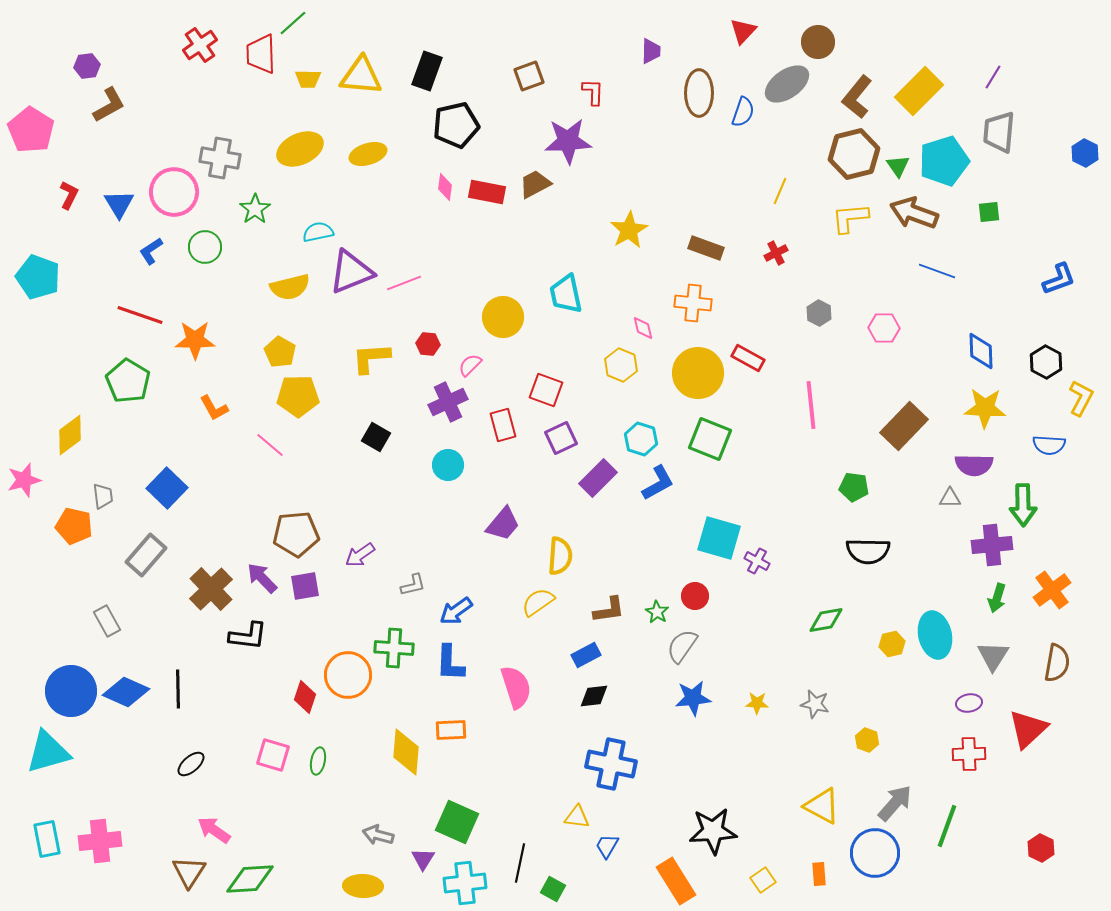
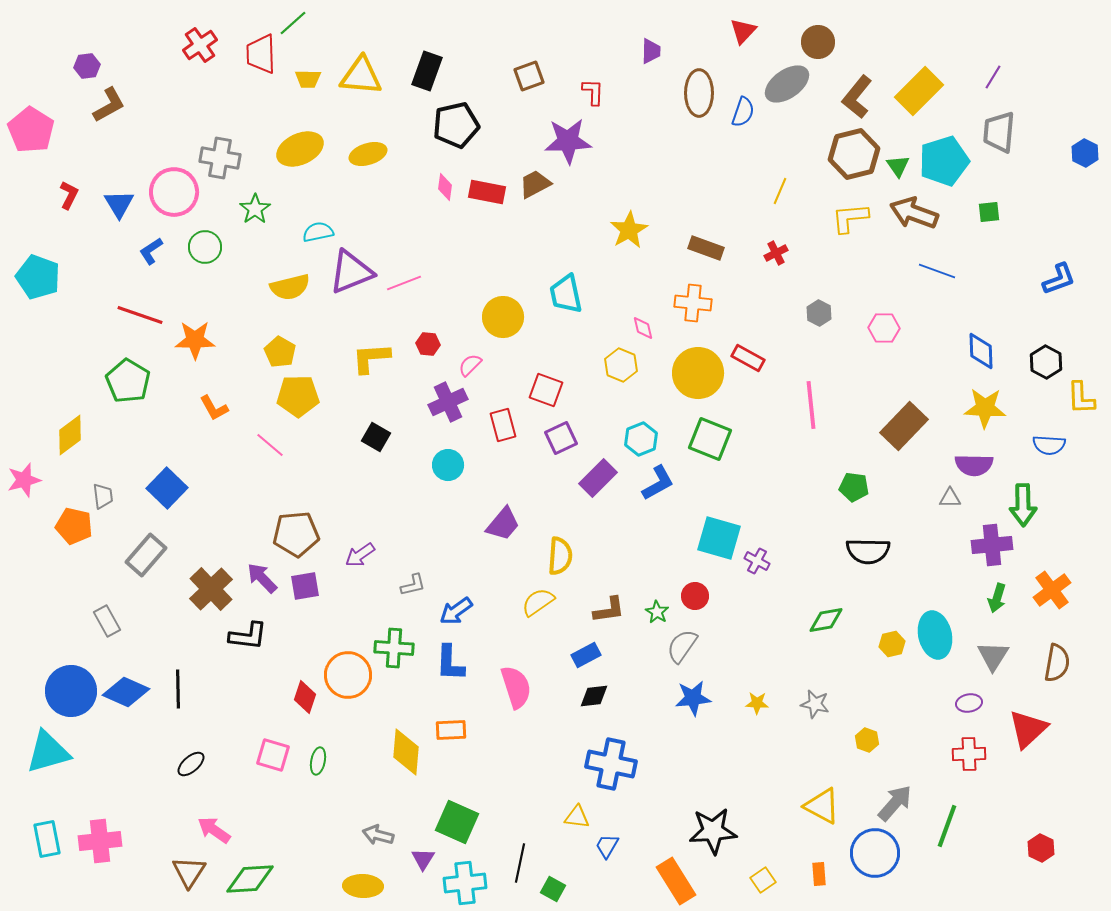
yellow L-shape at (1081, 398): rotated 150 degrees clockwise
cyan hexagon at (641, 439): rotated 20 degrees clockwise
